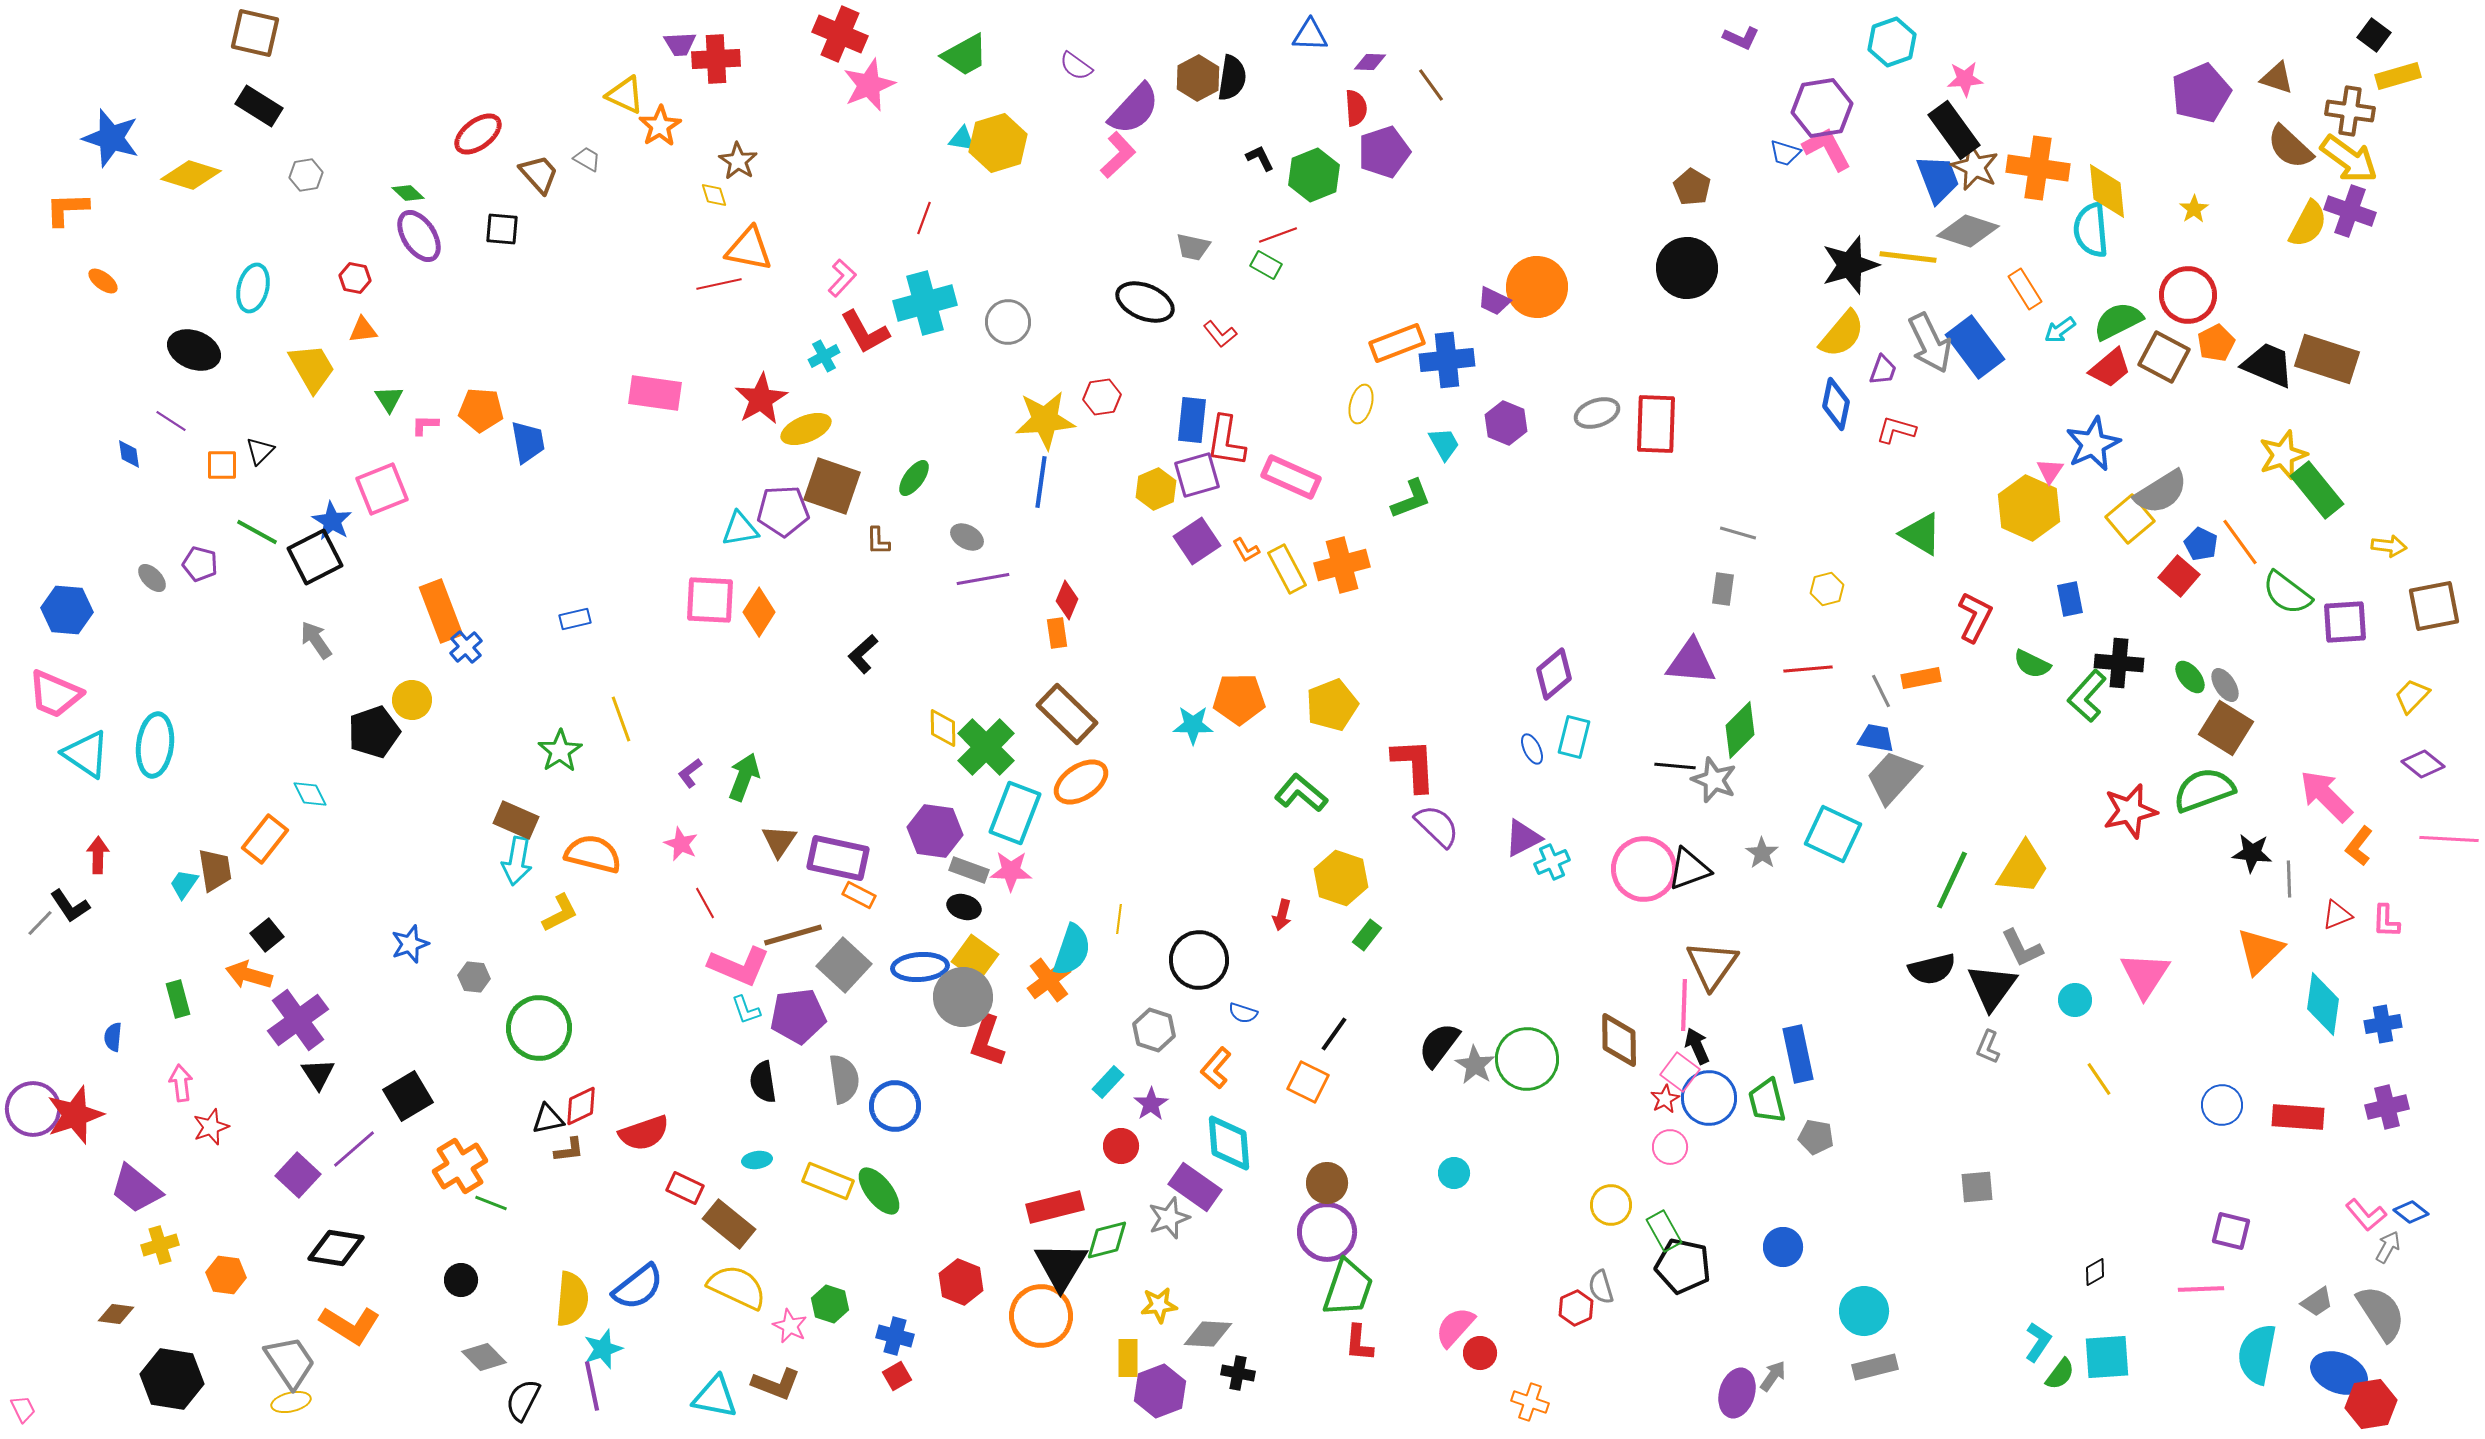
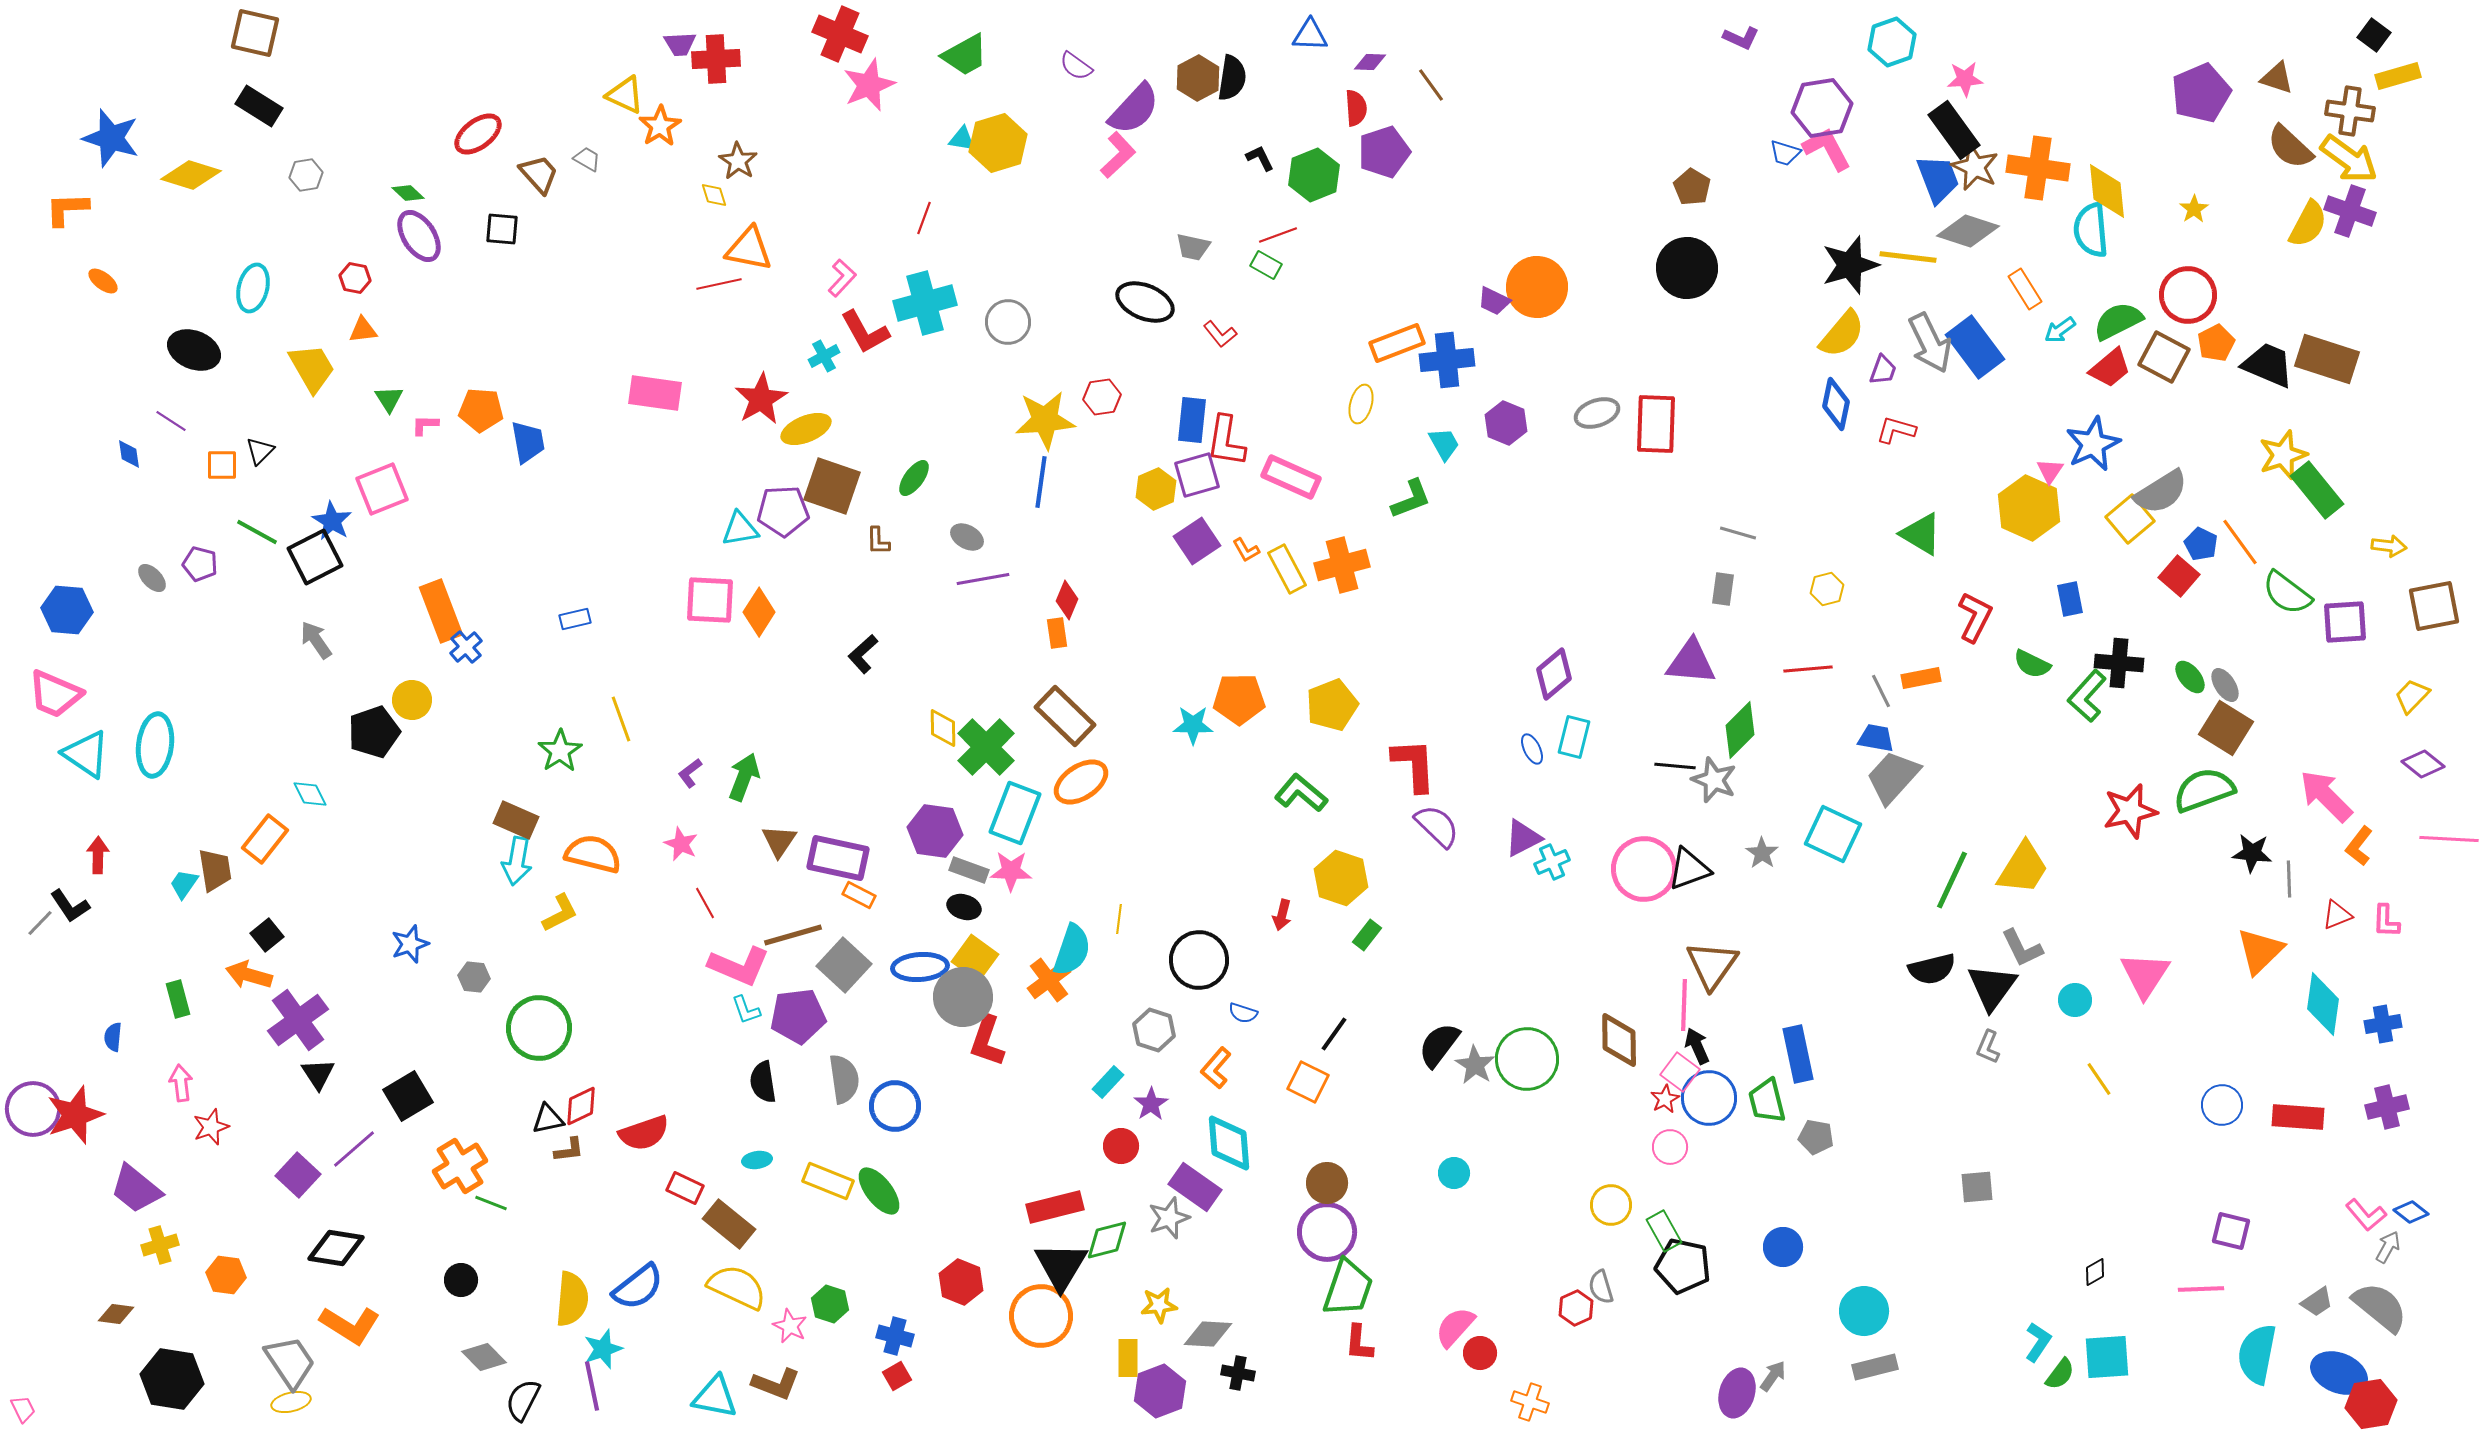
brown rectangle at (1067, 714): moved 2 px left, 2 px down
gray semicircle at (2381, 1313): moved 1 px left, 6 px up; rotated 18 degrees counterclockwise
